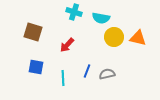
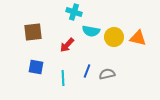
cyan semicircle: moved 10 px left, 13 px down
brown square: rotated 24 degrees counterclockwise
